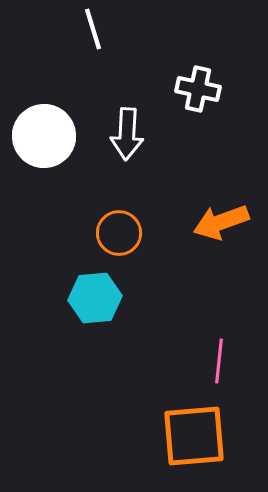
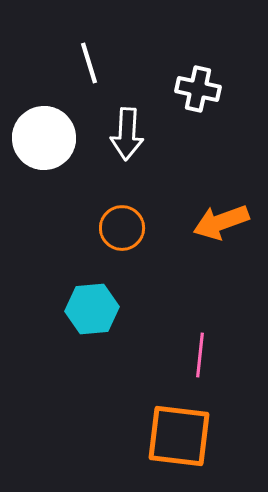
white line: moved 4 px left, 34 px down
white circle: moved 2 px down
orange circle: moved 3 px right, 5 px up
cyan hexagon: moved 3 px left, 11 px down
pink line: moved 19 px left, 6 px up
orange square: moved 15 px left; rotated 12 degrees clockwise
